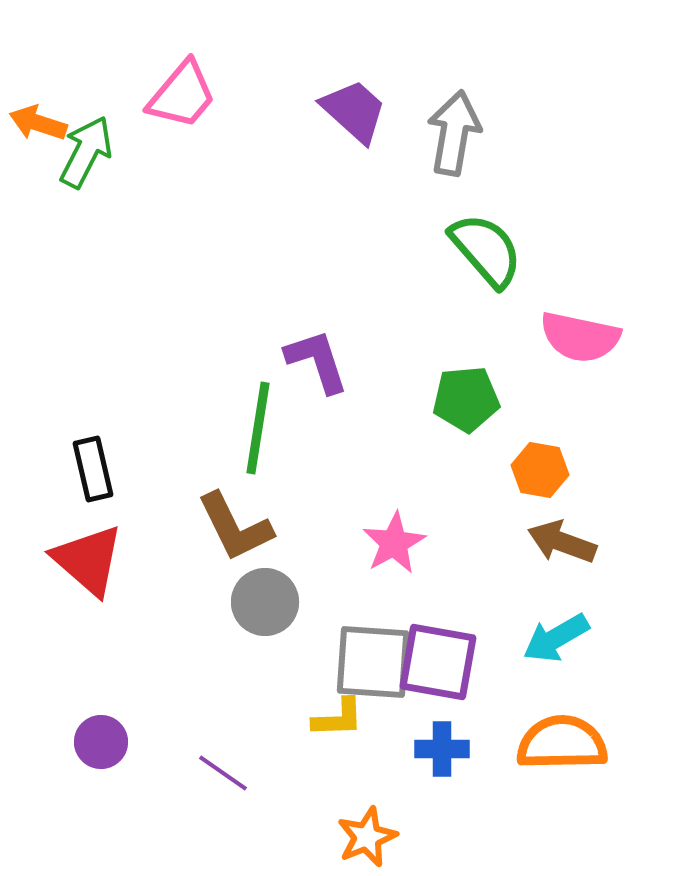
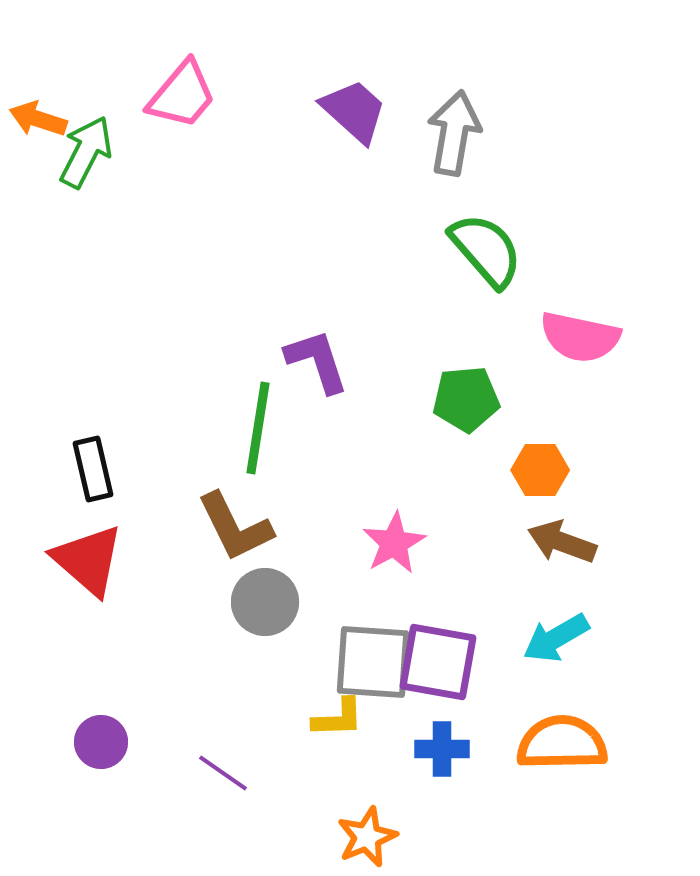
orange arrow: moved 4 px up
orange hexagon: rotated 10 degrees counterclockwise
